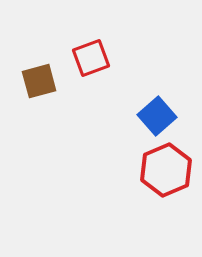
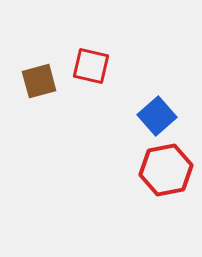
red square: moved 8 px down; rotated 33 degrees clockwise
red hexagon: rotated 12 degrees clockwise
